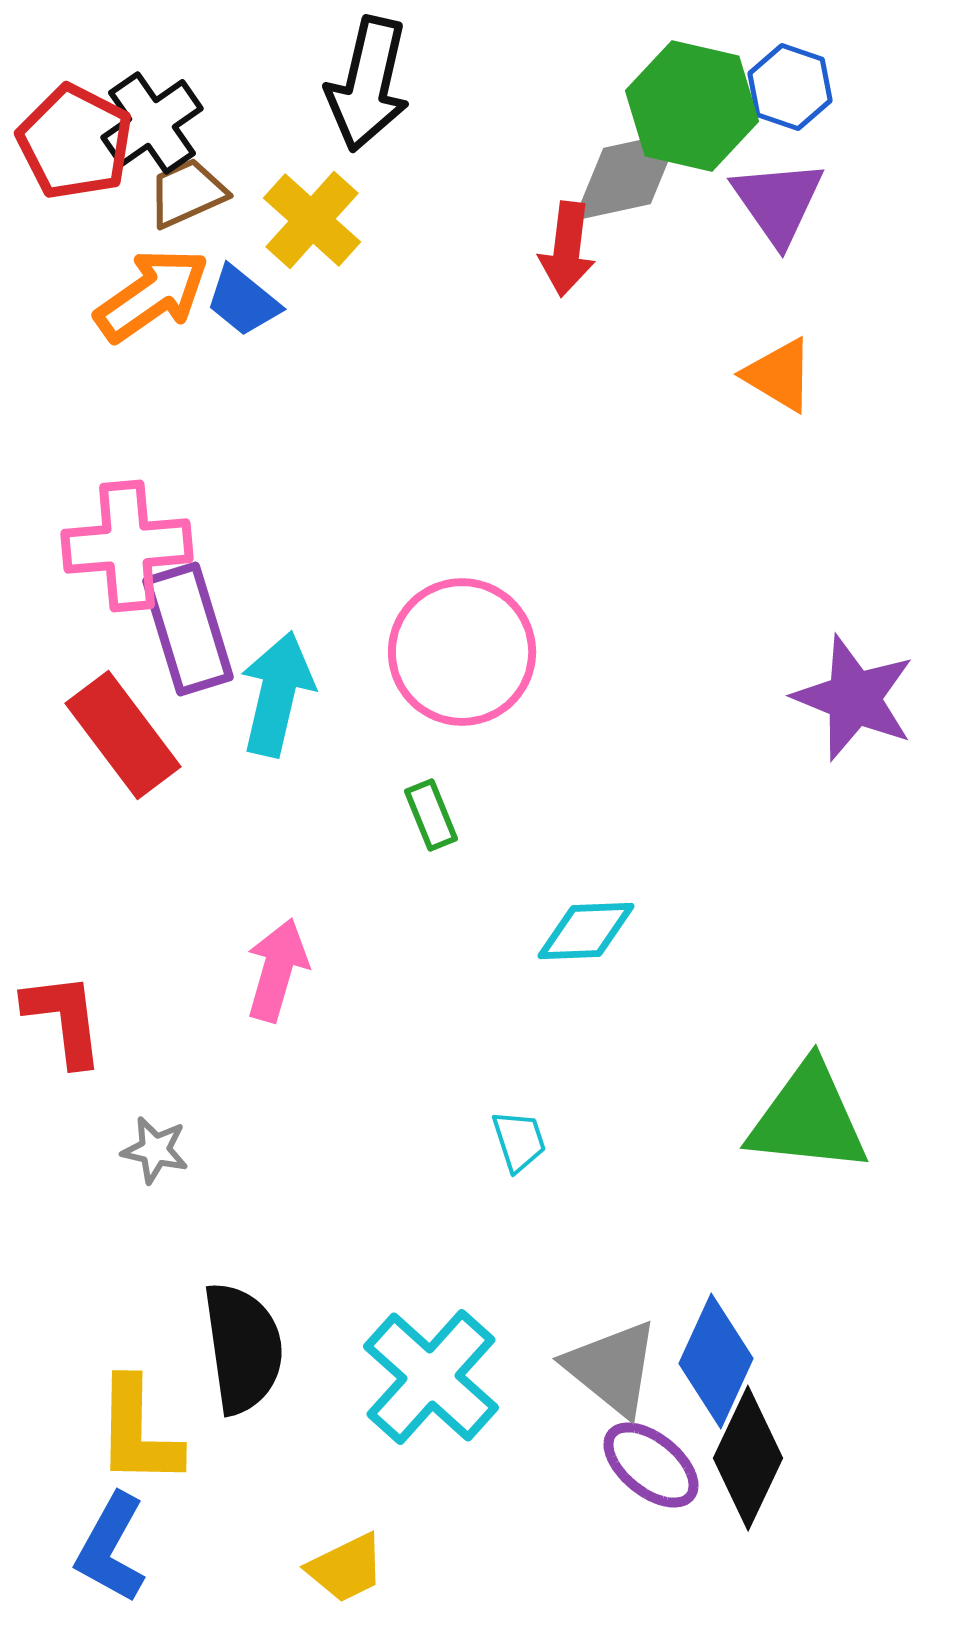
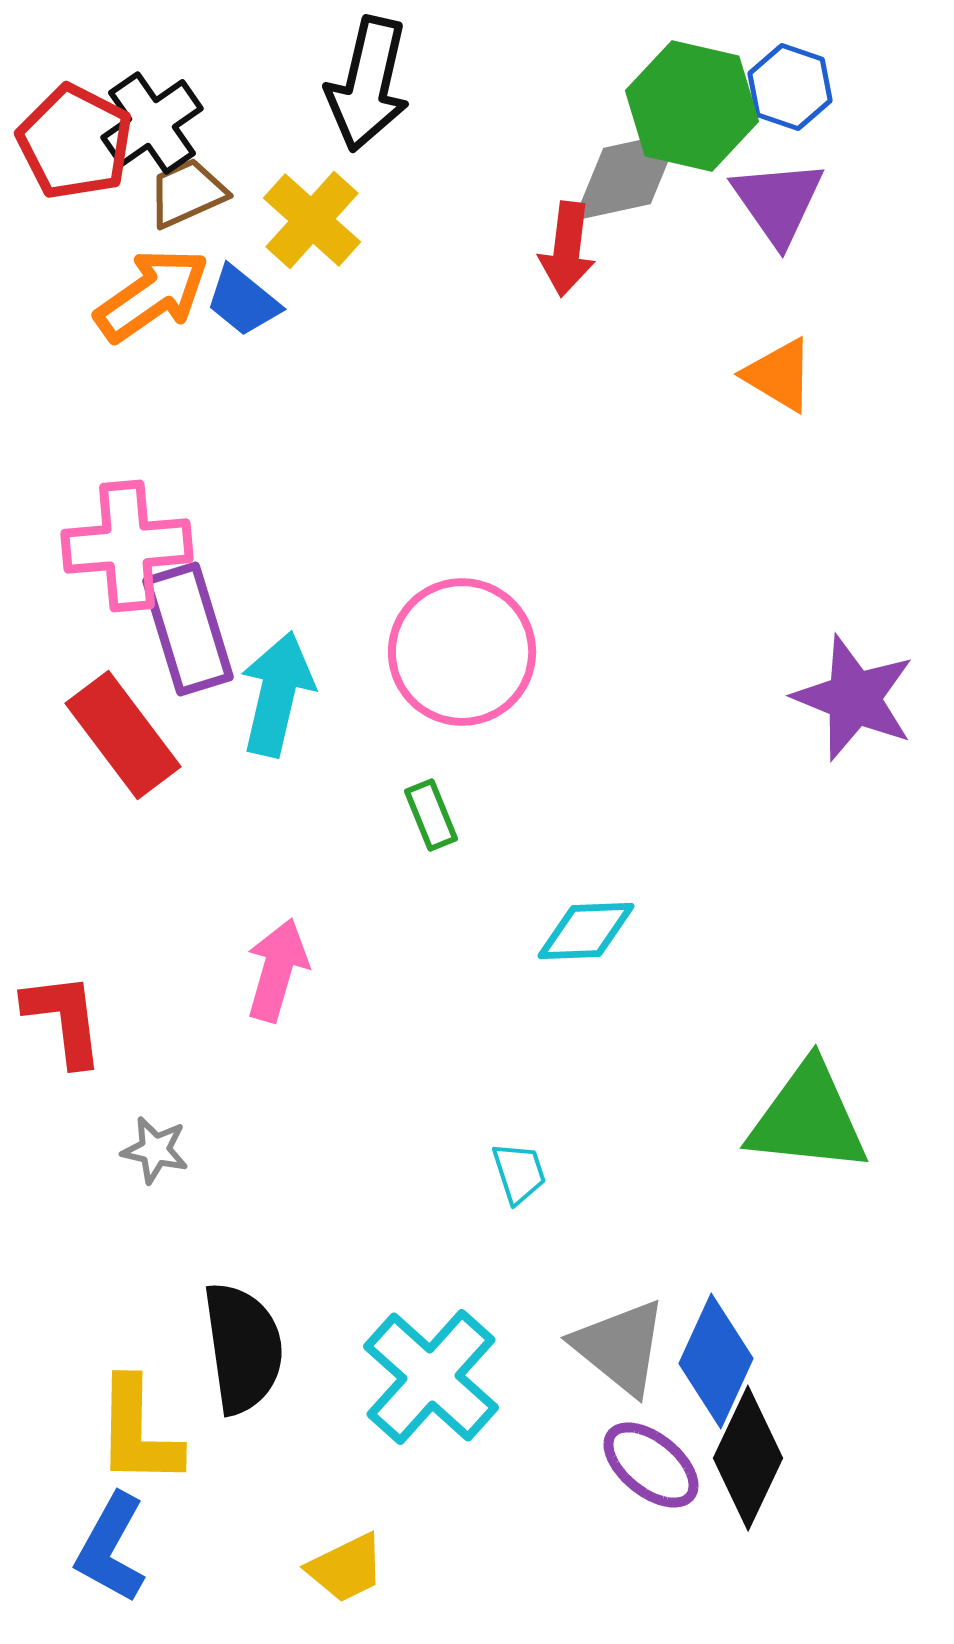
cyan trapezoid: moved 32 px down
gray triangle: moved 8 px right, 21 px up
